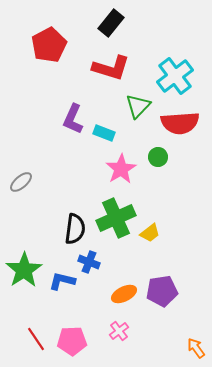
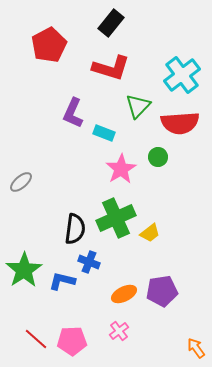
cyan cross: moved 7 px right, 1 px up
purple L-shape: moved 6 px up
red line: rotated 15 degrees counterclockwise
